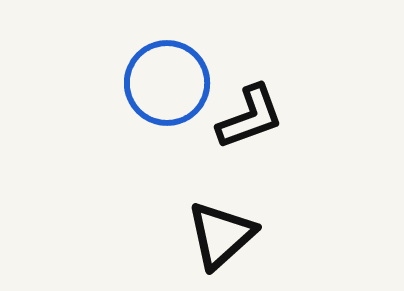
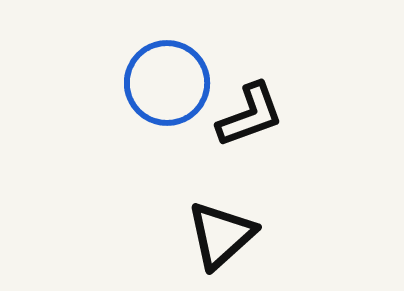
black L-shape: moved 2 px up
